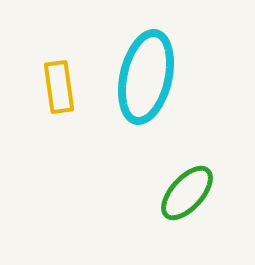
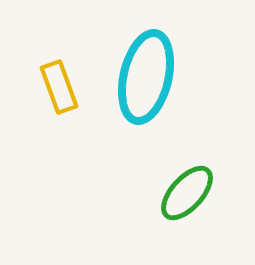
yellow rectangle: rotated 12 degrees counterclockwise
